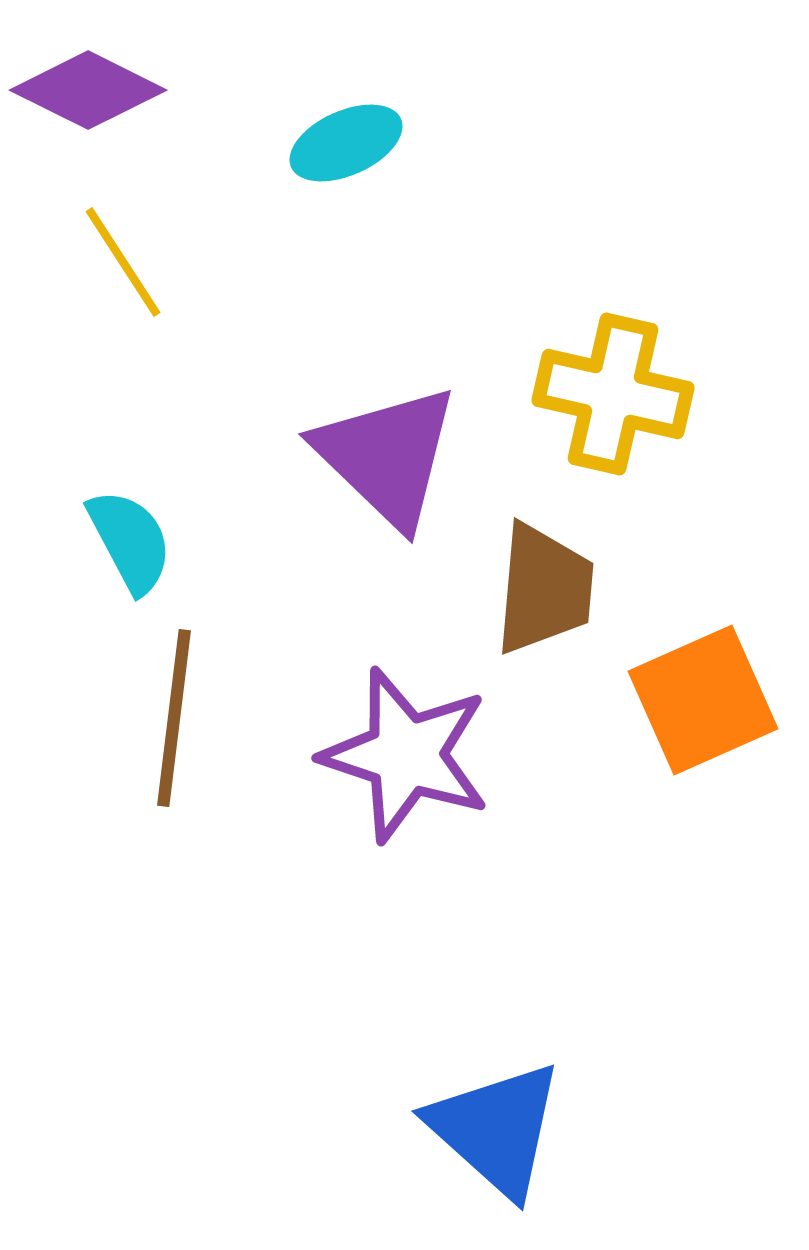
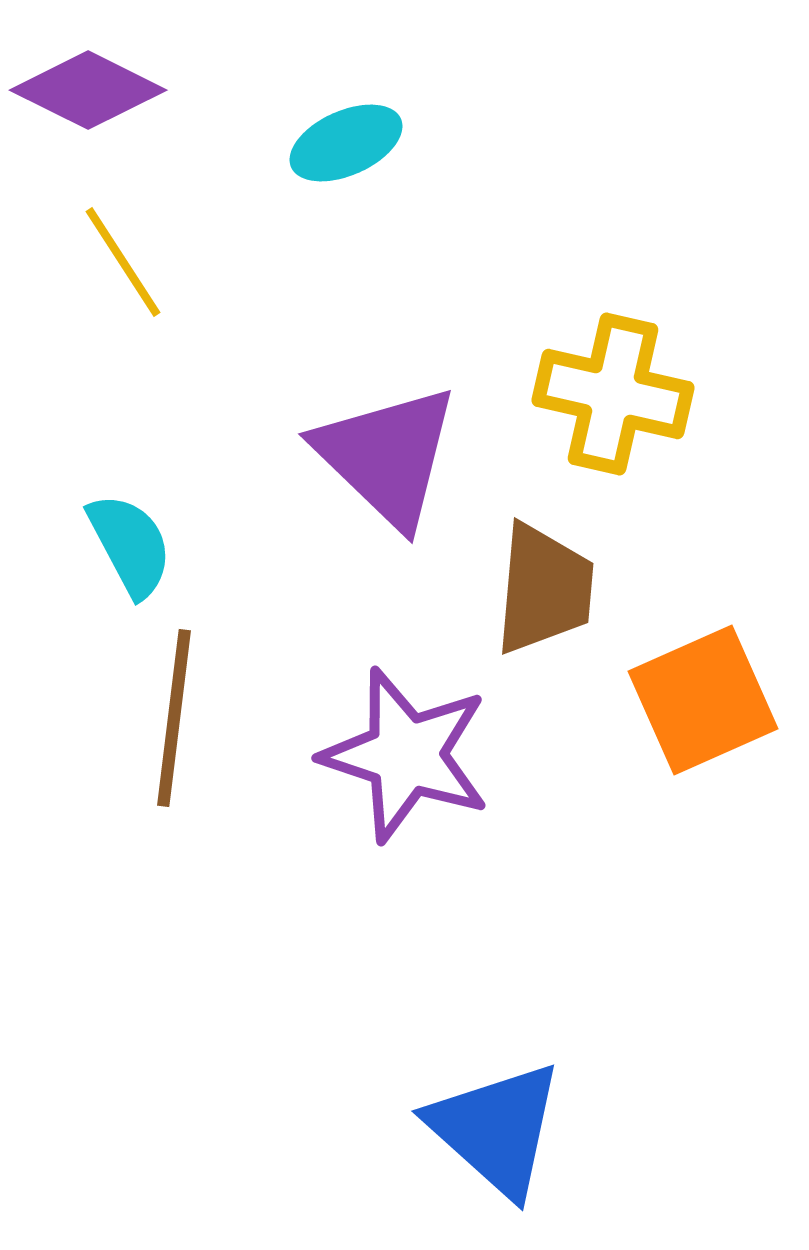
cyan semicircle: moved 4 px down
